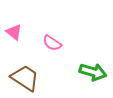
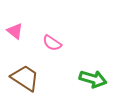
pink triangle: moved 1 px right, 1 px up
green arrow: moved 7 px down
